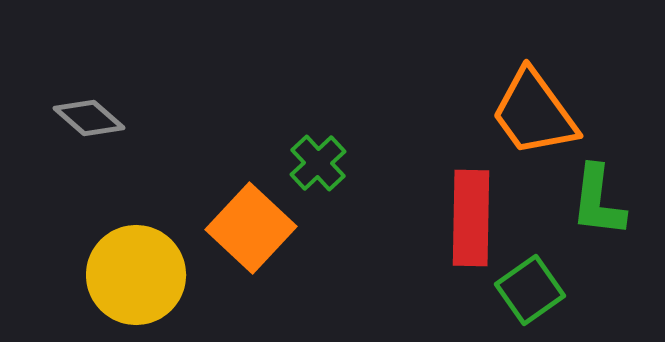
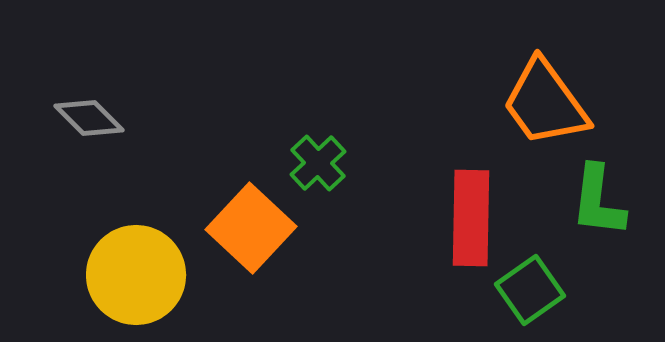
orange trapezoid: moved 11 px right, 10 px up
gray diamond: rotated 4 degrees clockwise
